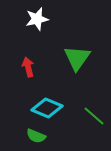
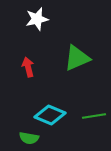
green triangle: rotated 32 degrees clockwise
cyan diamond: moved 3 px right, 7 px down
green line: rotated 50 degrees counterclockwise
green semicircle: moved 7 px left, 2 px down; rotated 12 degrees counterclockwise
